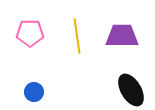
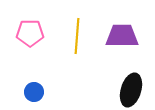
yellow line: rotated 12 degrees clockwise
black ellipse: rotated 48 degrees clockwise
